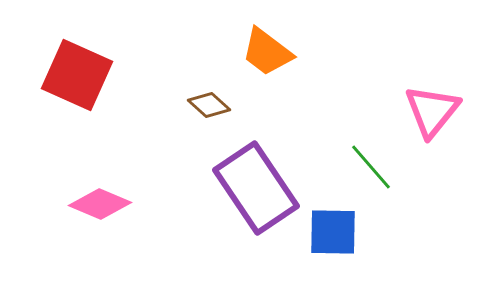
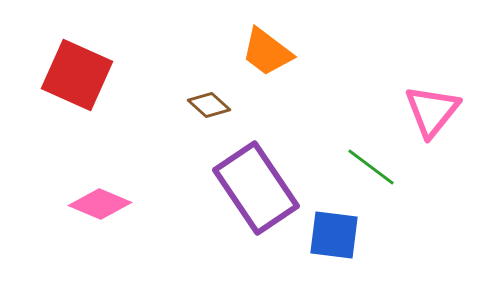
green line: rotated 12 degrees counterclockwise
blue square: moved 1 px right, 3 px down; rotated 6 degrees clockwise
